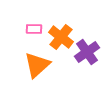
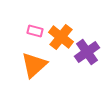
pink rectangle: moved 1 px right, 2 px down; rotated 14 degrees clockwise
orange triangle: moved 3 px left
